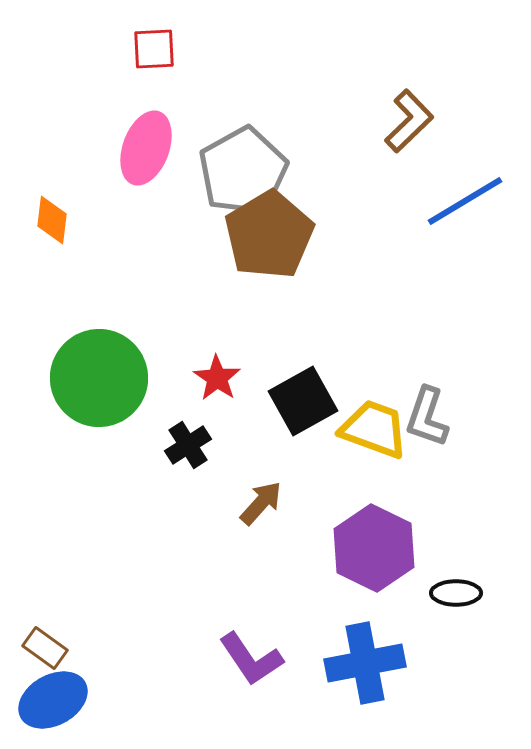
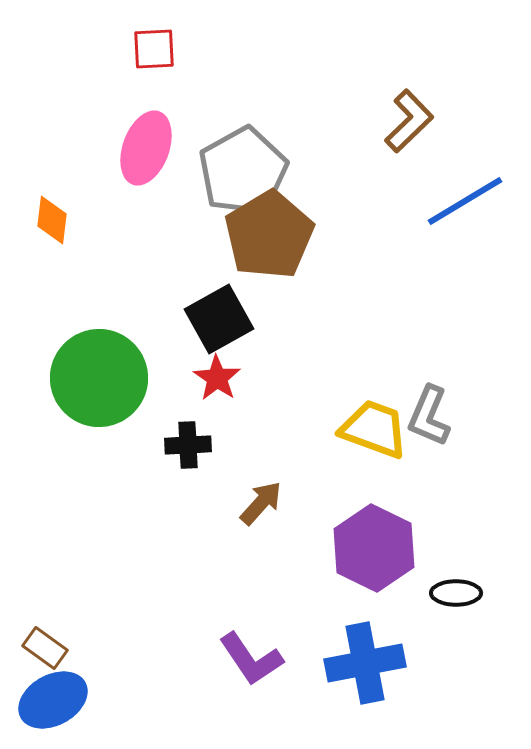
black square: moved 84 px left, 82 px up
gray L-shape: moved 2 px right, 1 px up; rotated 4 degrees clockwise
black cross: rotated 30 degrees clockwise
